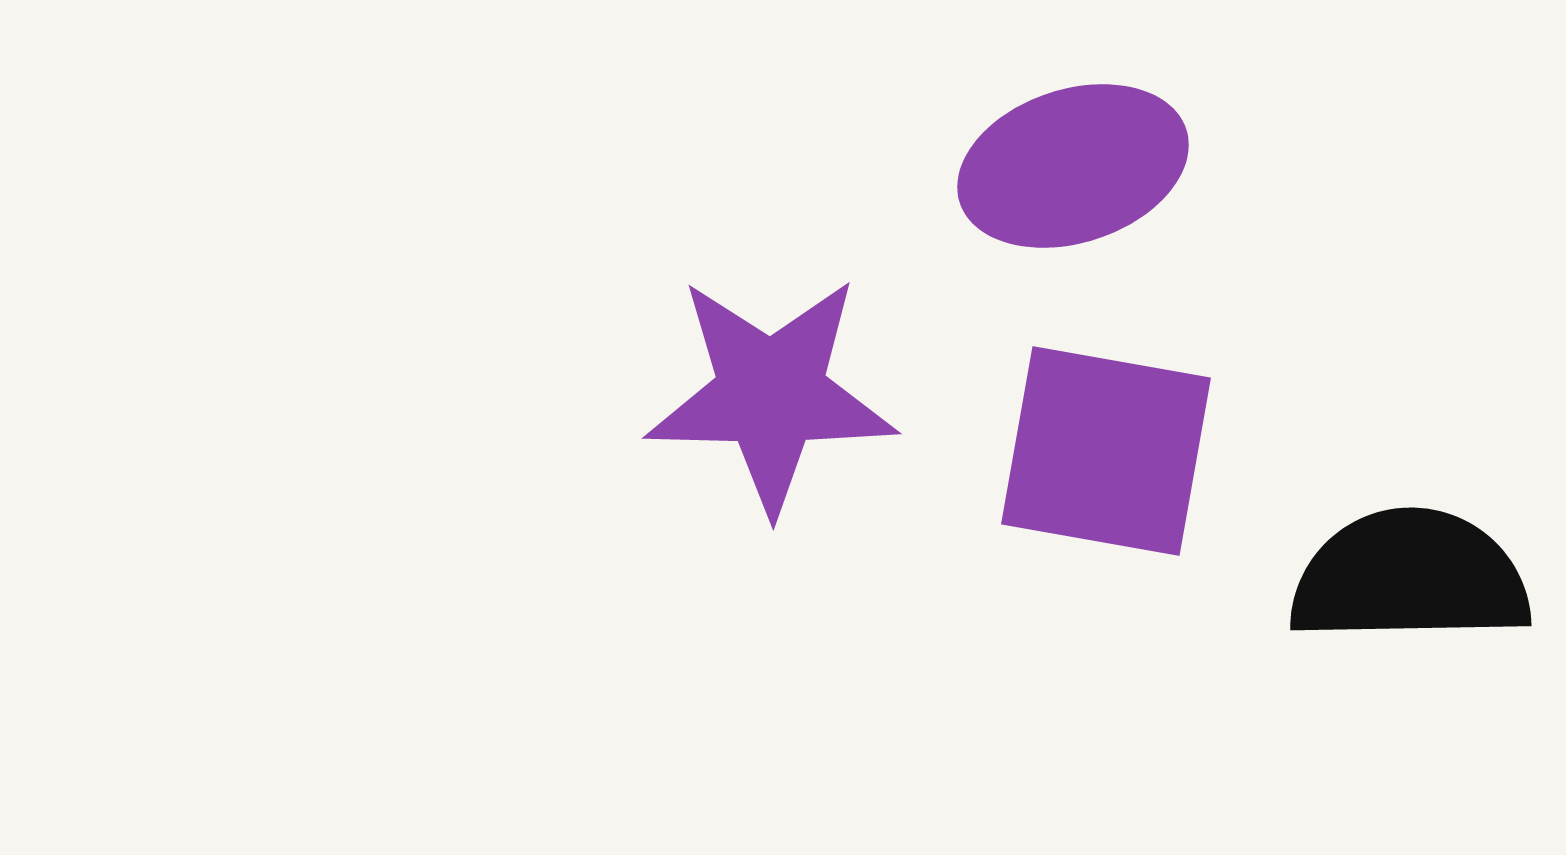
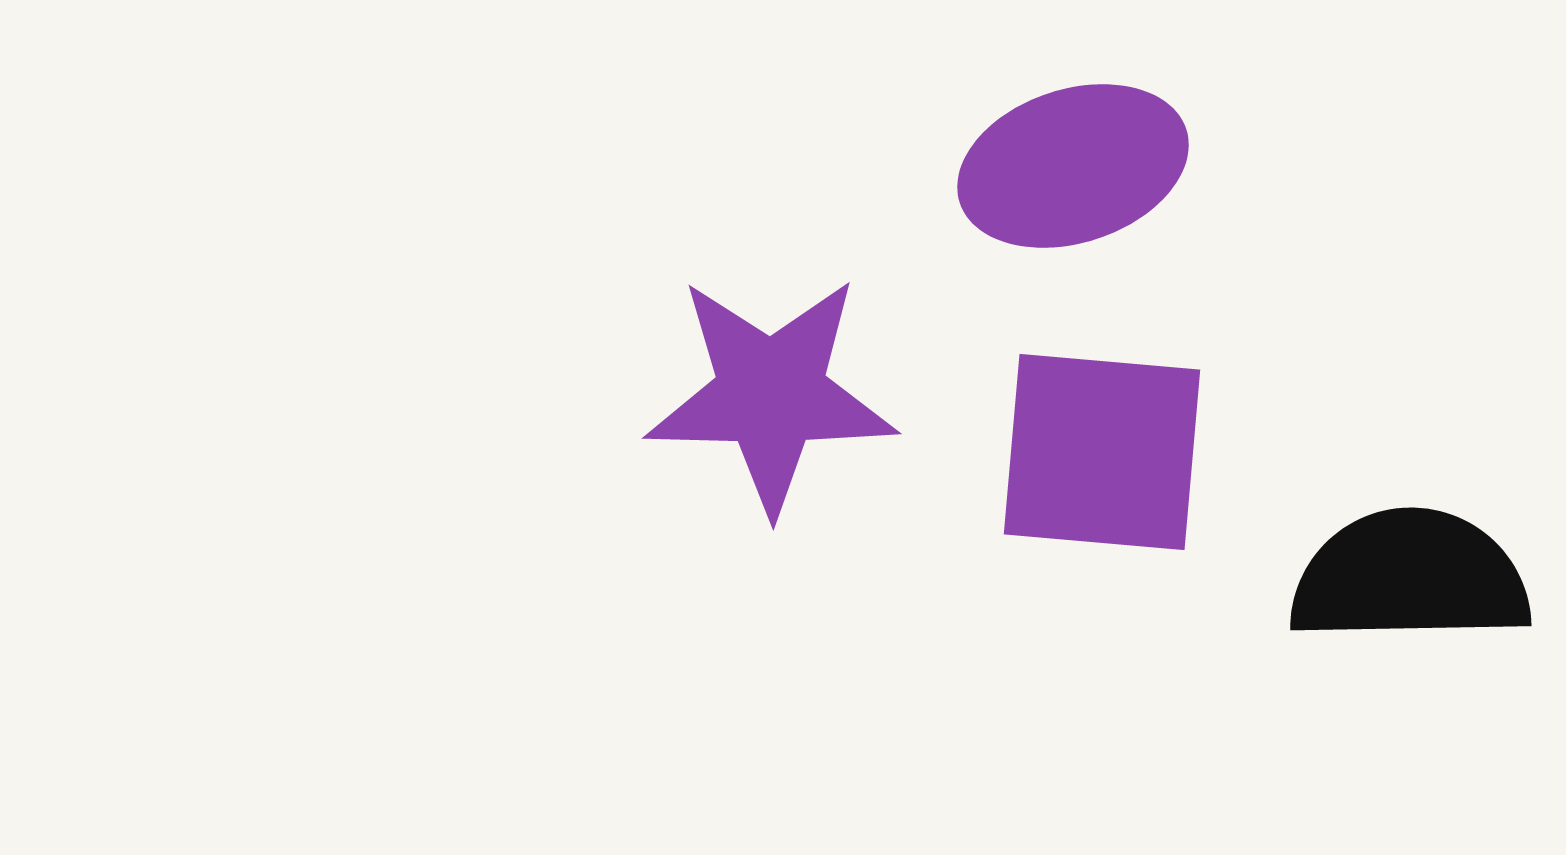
purple square: moved 4 px left, 1 px down; rotated 5 degrees counterclockwise
